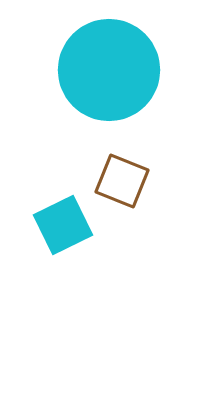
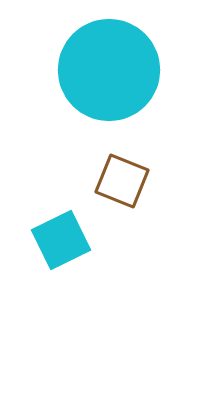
cyan square: moved 2 px left, 15 px down
